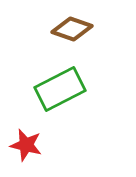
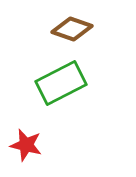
green rectangle: moved 1 px right, 6 px up
